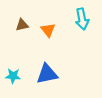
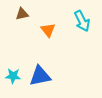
cyan arrow: moved 2 px down; rotated 15 degrees counterclockwise
brown triangle: moved 11 px up
blue triangle: moved 7 px left, 2 px down
